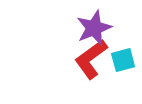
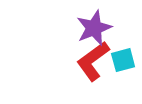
red L-shape: moved 2 px right, 2 px down
